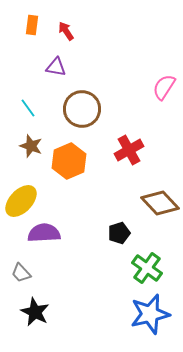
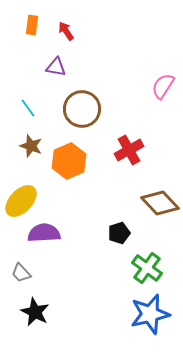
pink semicircle: moved 1 px left, 1 px up
